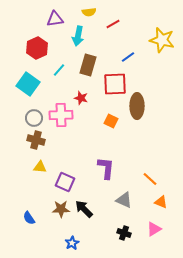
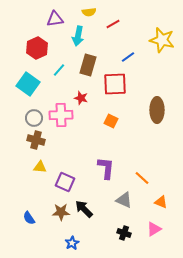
brown ellipse: moved 20 px right, 4 px down
orange line: moved 8 px left, 1 px up
brown star: moved 3 px down
